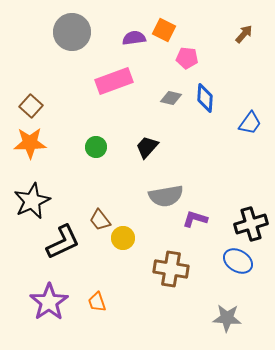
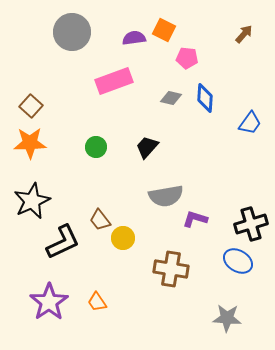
orange trapezoid: rotated 15 degrees counterclockwise
